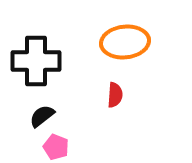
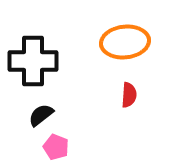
black cross: moved 3 px left
red semicircle: moved 14 px right
black semicircle: moved 1 px left, 1 px up
